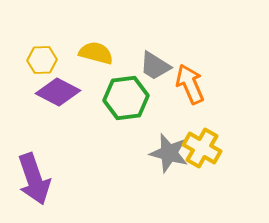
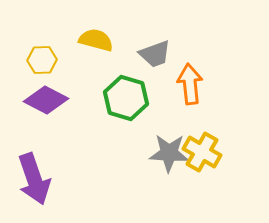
yellow semicircle: moved 13 px up
gray trapezoid: moved 12 px up; rotated 52 degrees counterclockwise
orange arrow: rotated 18 degrees clockwise
purple diamond: moved 12 px left, 8 px down
green hexagon: rotated 24 degrees clockwise
yellow cross: moved 4 px down
gray star: rotated 12 degrees counterclockwise
